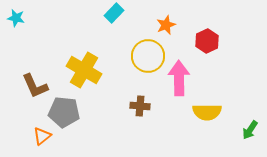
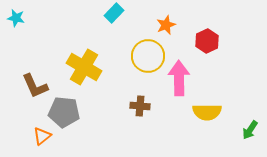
yellow cross: moved 3 px up
